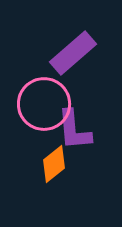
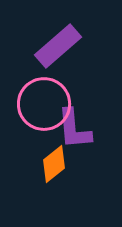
purple rectangle: moved 15 px left, 7 px up
purple L-shape: moved 1 px up
